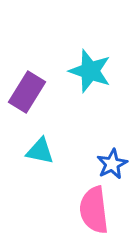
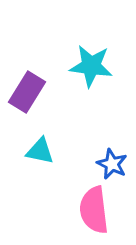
cyan star: moved 1 px right, 5 px up; rotated 12 degrees counterclockwise
blue star: rotated 20 degrees counterclockwise
